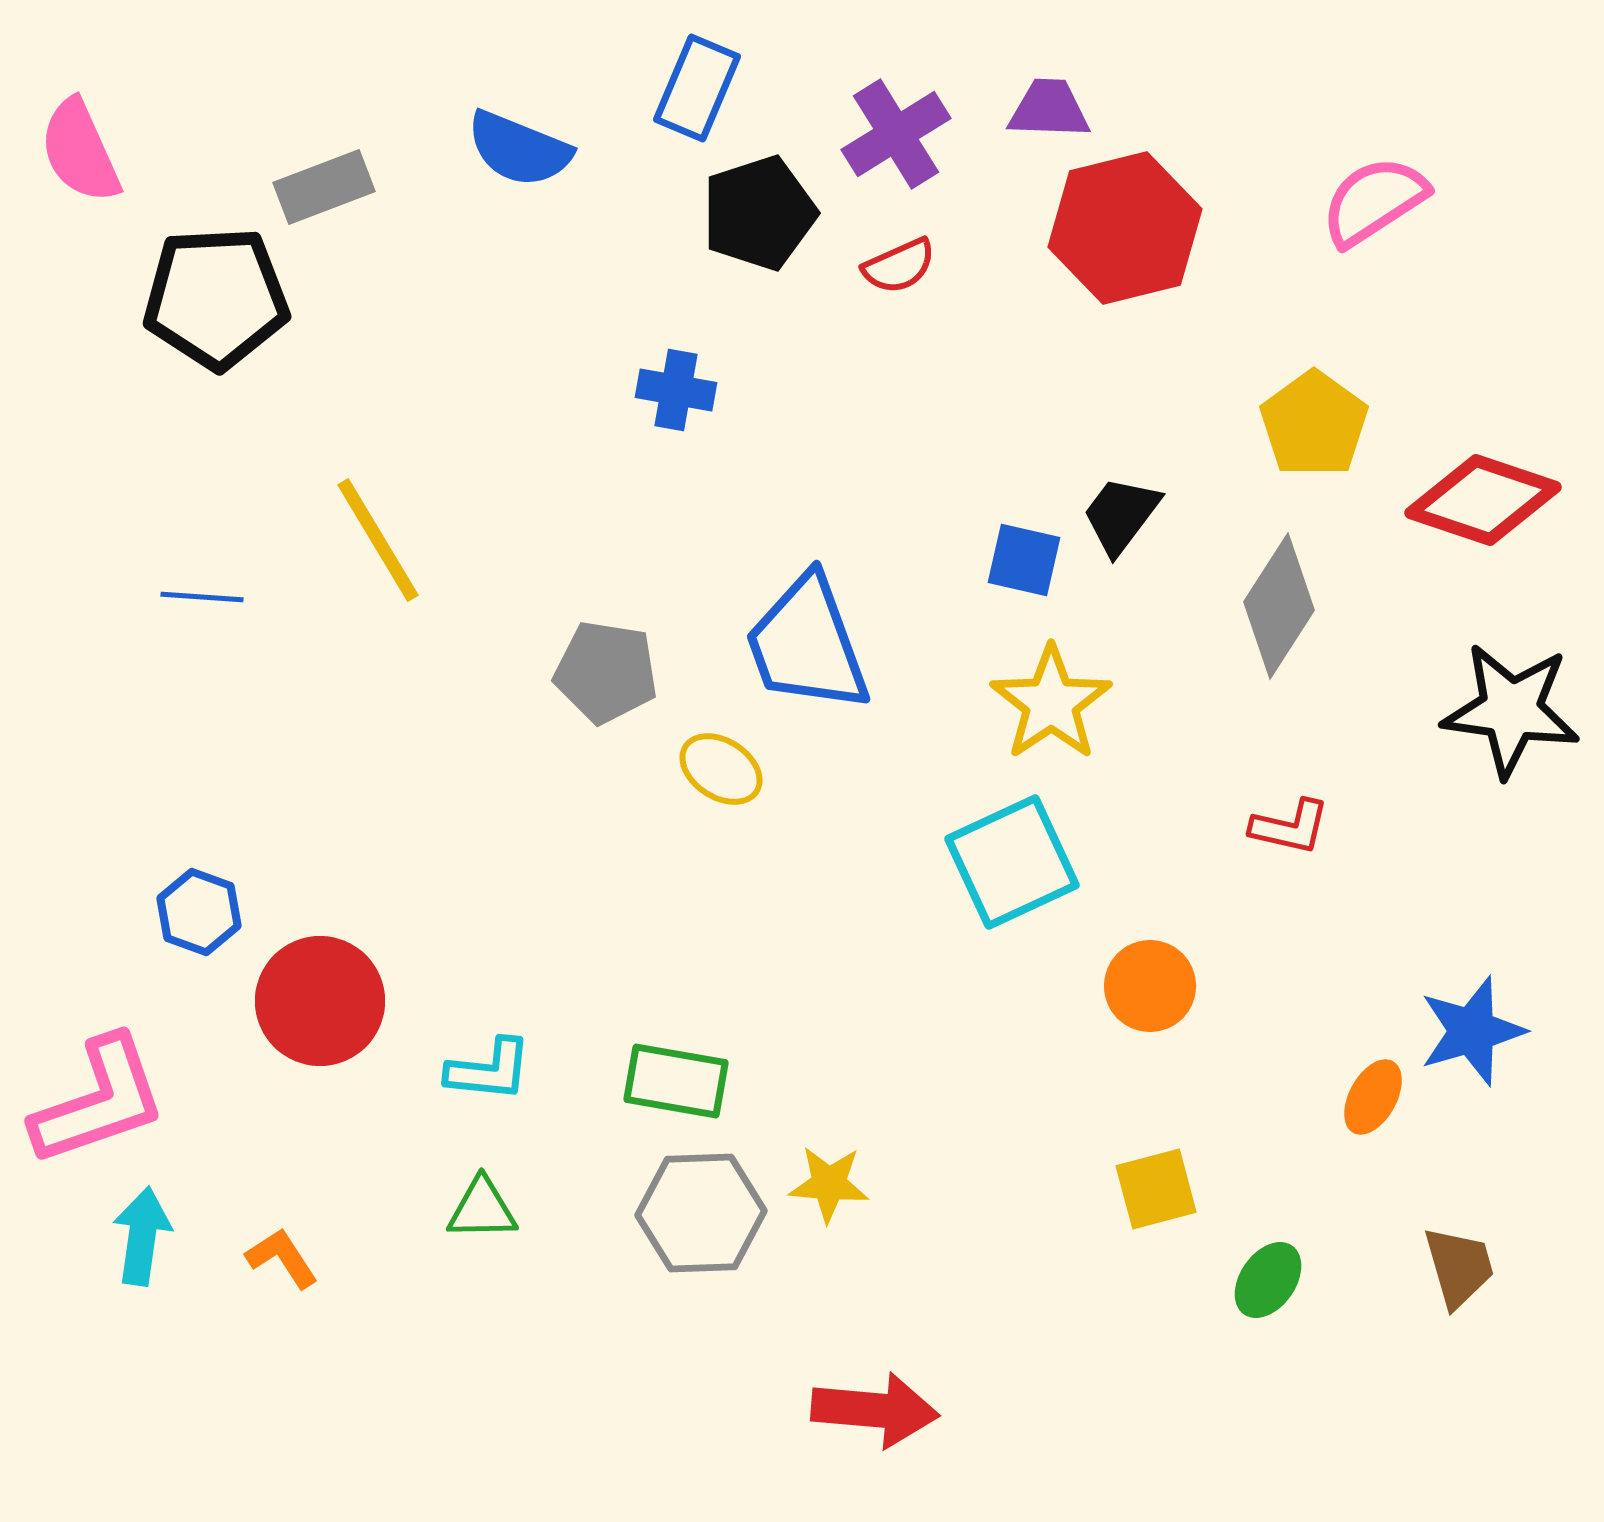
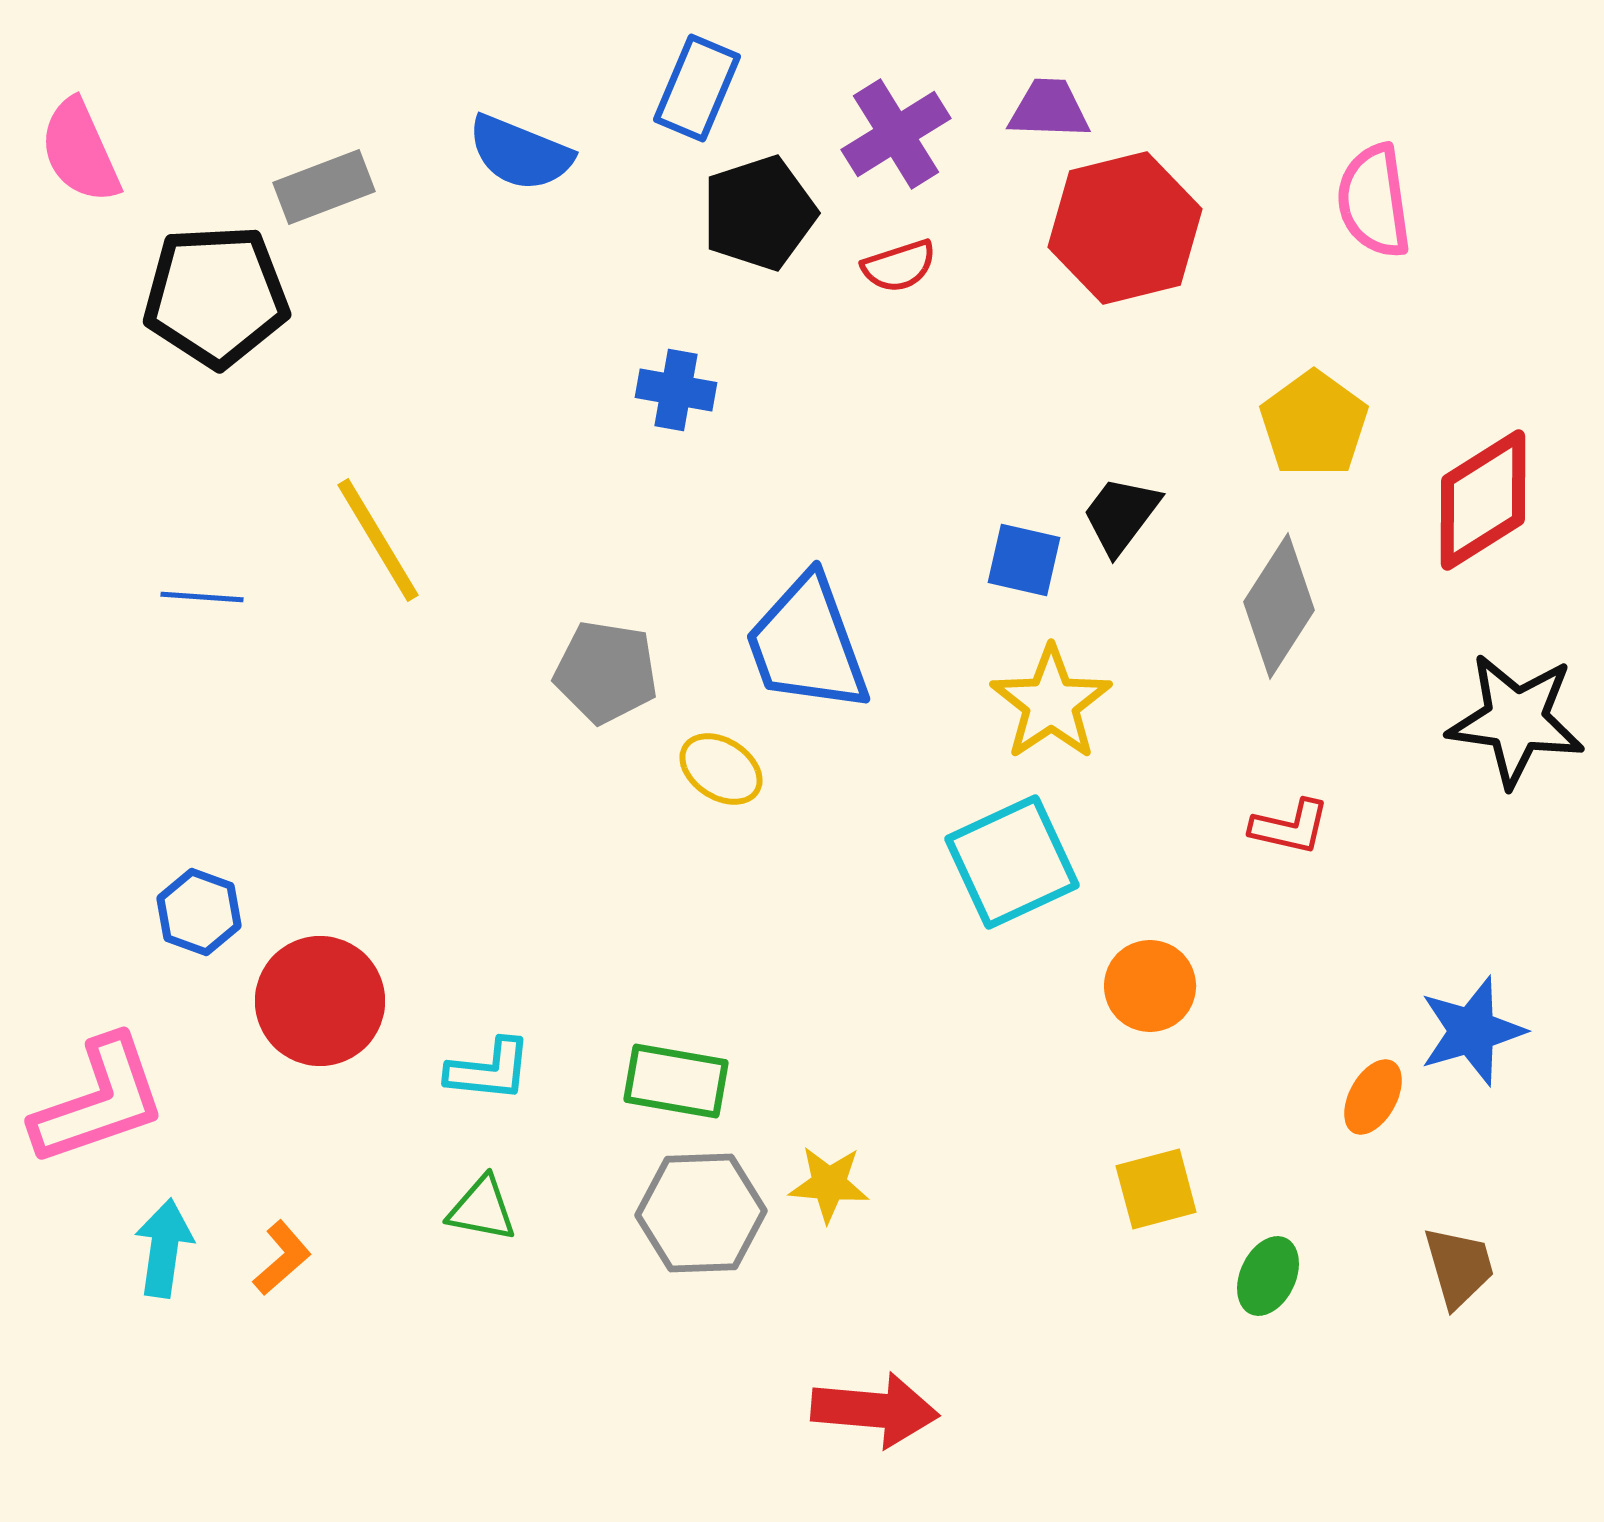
blue semicircle at (519, 149): moved 1 px right, 4 px down
pink semicircle at (1374, 201): rotated 65 degrees counterclockwise
red semicircle at (899, 266): rotated 6 degrees clockwise
black pentagon at (216, 298): moved 2 px up
red diamond at (1483, 500): rotated 51 degrees counterclockwise
black star at (1511, 710): moved 5 px right, 10 px down
green triangle at (482, 1209): rotated 12 degrees clockwise
cyan arrow at (142, 1236): moved 22 px right, 12 px down
orange L-shape at (282, 1258): rotated 82 degrees clockwise
green ellipse at (1268, 1280): moved 4 px up; rotated 10 degrees counterclockwise
